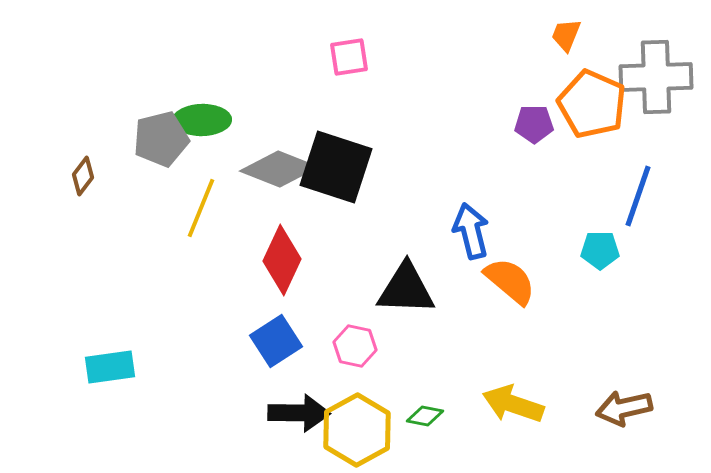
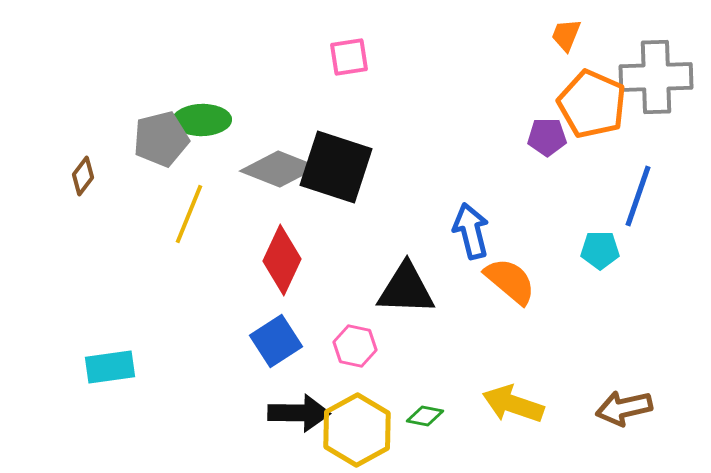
purple pentagon: moved 13 px right, 13 px down
yellow line: moved 12 px left, 6 px down
